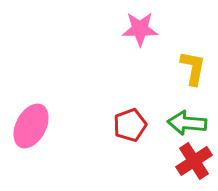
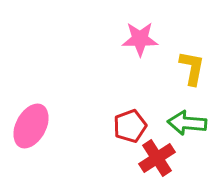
pink star: moved 10 px down
yellow L-shape: moved 1 px left
red pentagon: moved 1 px down
red cross: moved 37 px left, 3 px up
